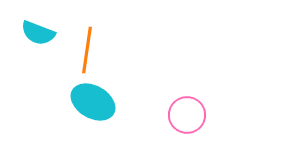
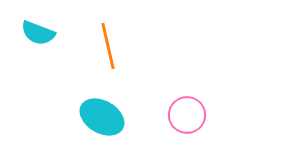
orange line: moved 21 px right, 4 px up; rotated 21 degrees counterclockwise
cyan ellipse: moved 9 px right, 15 px down
